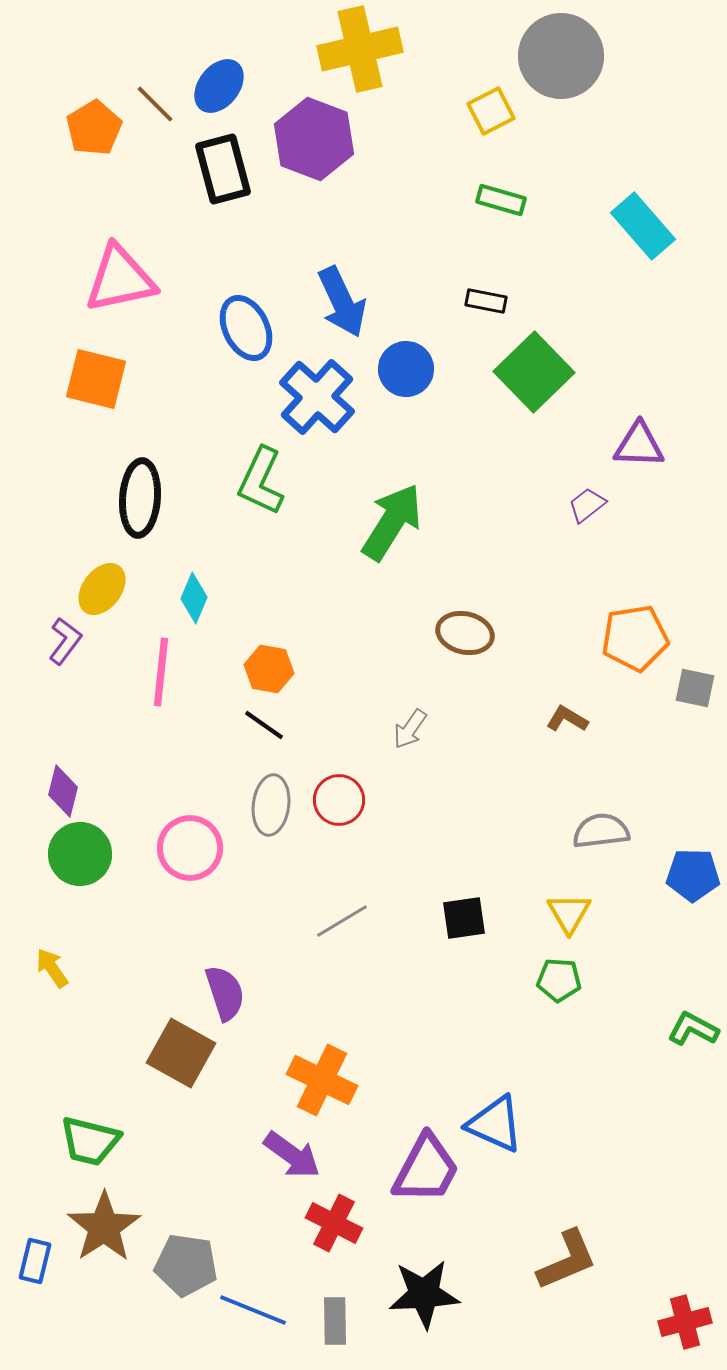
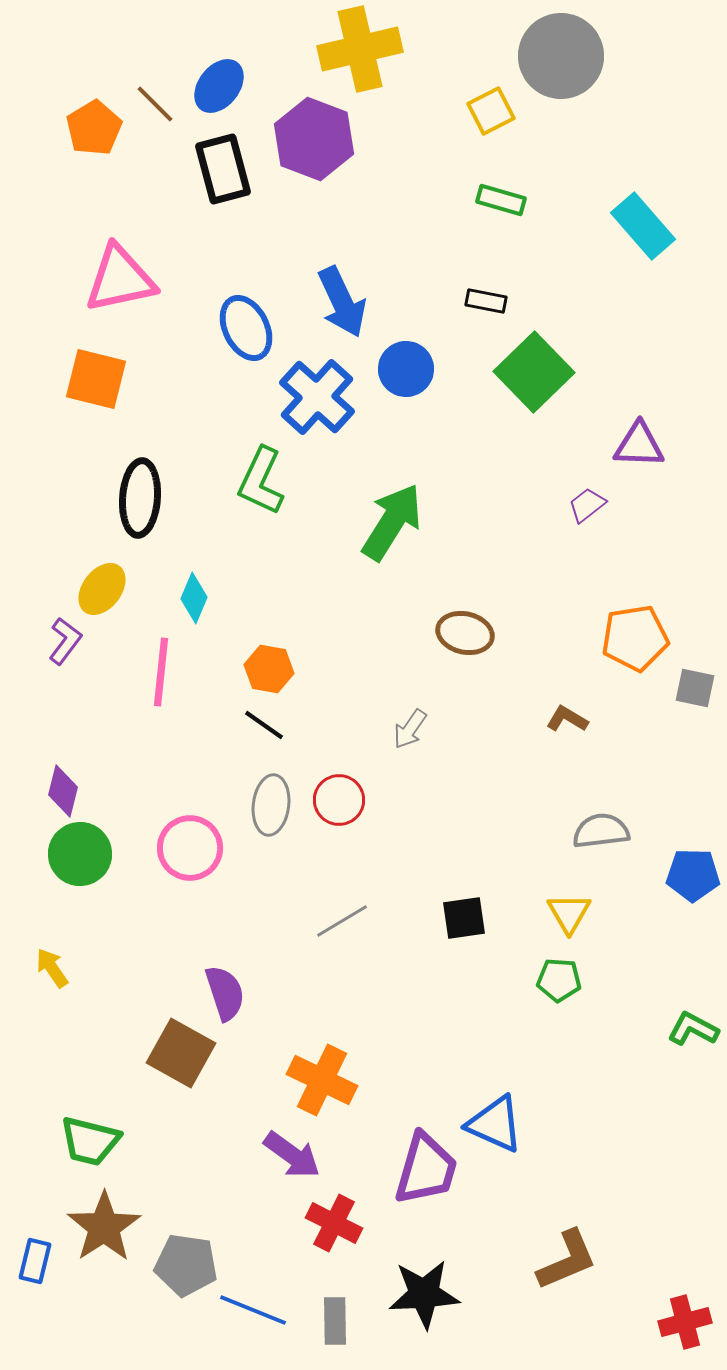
purple trapezoid at (426, 1169): rotated 12 degrees counterclockwise
